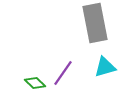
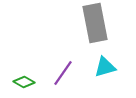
green diamond: moved 11 px left, 1 px up; rotated 15 degrees counterclockwise
